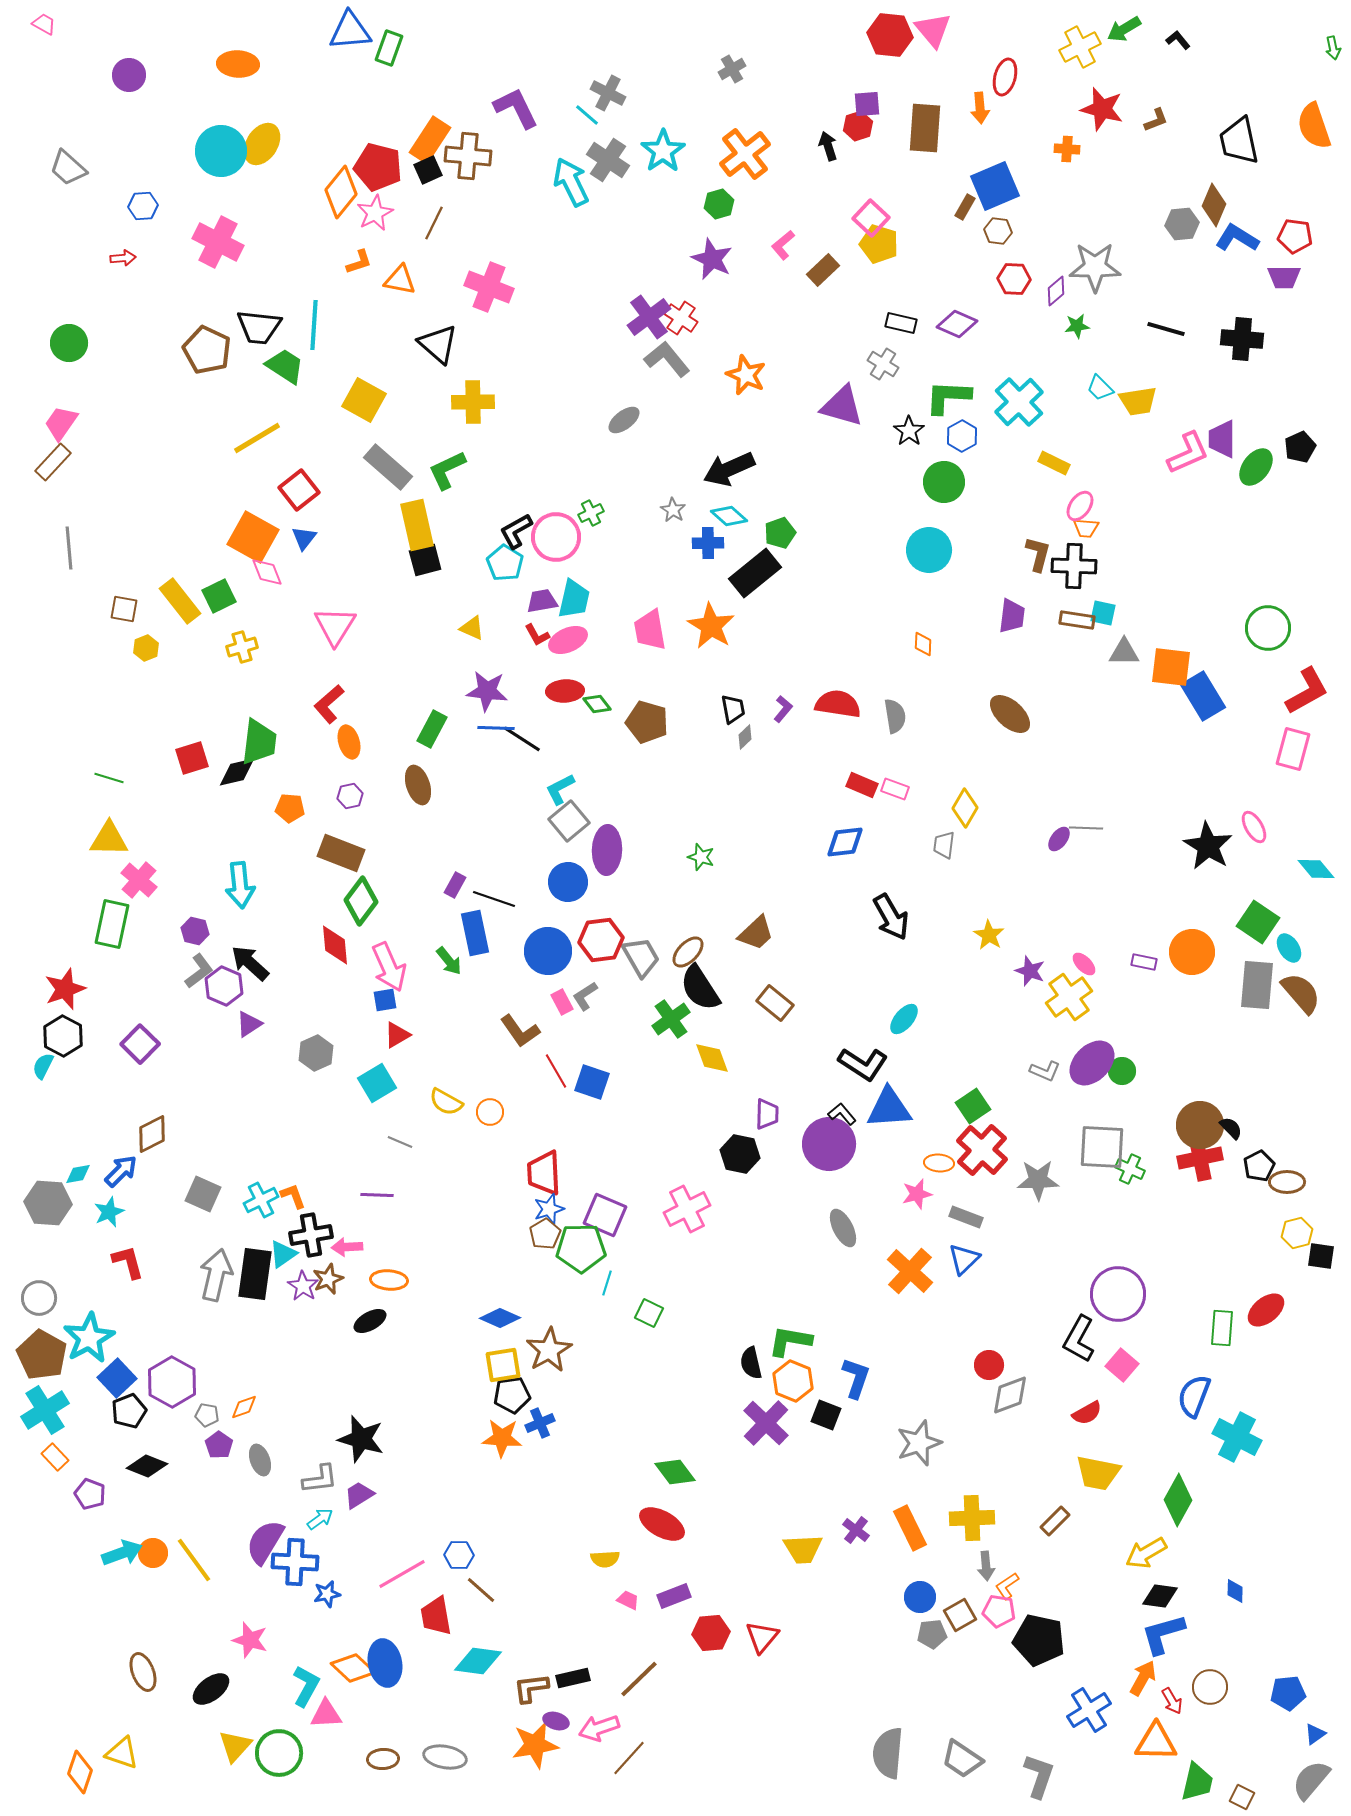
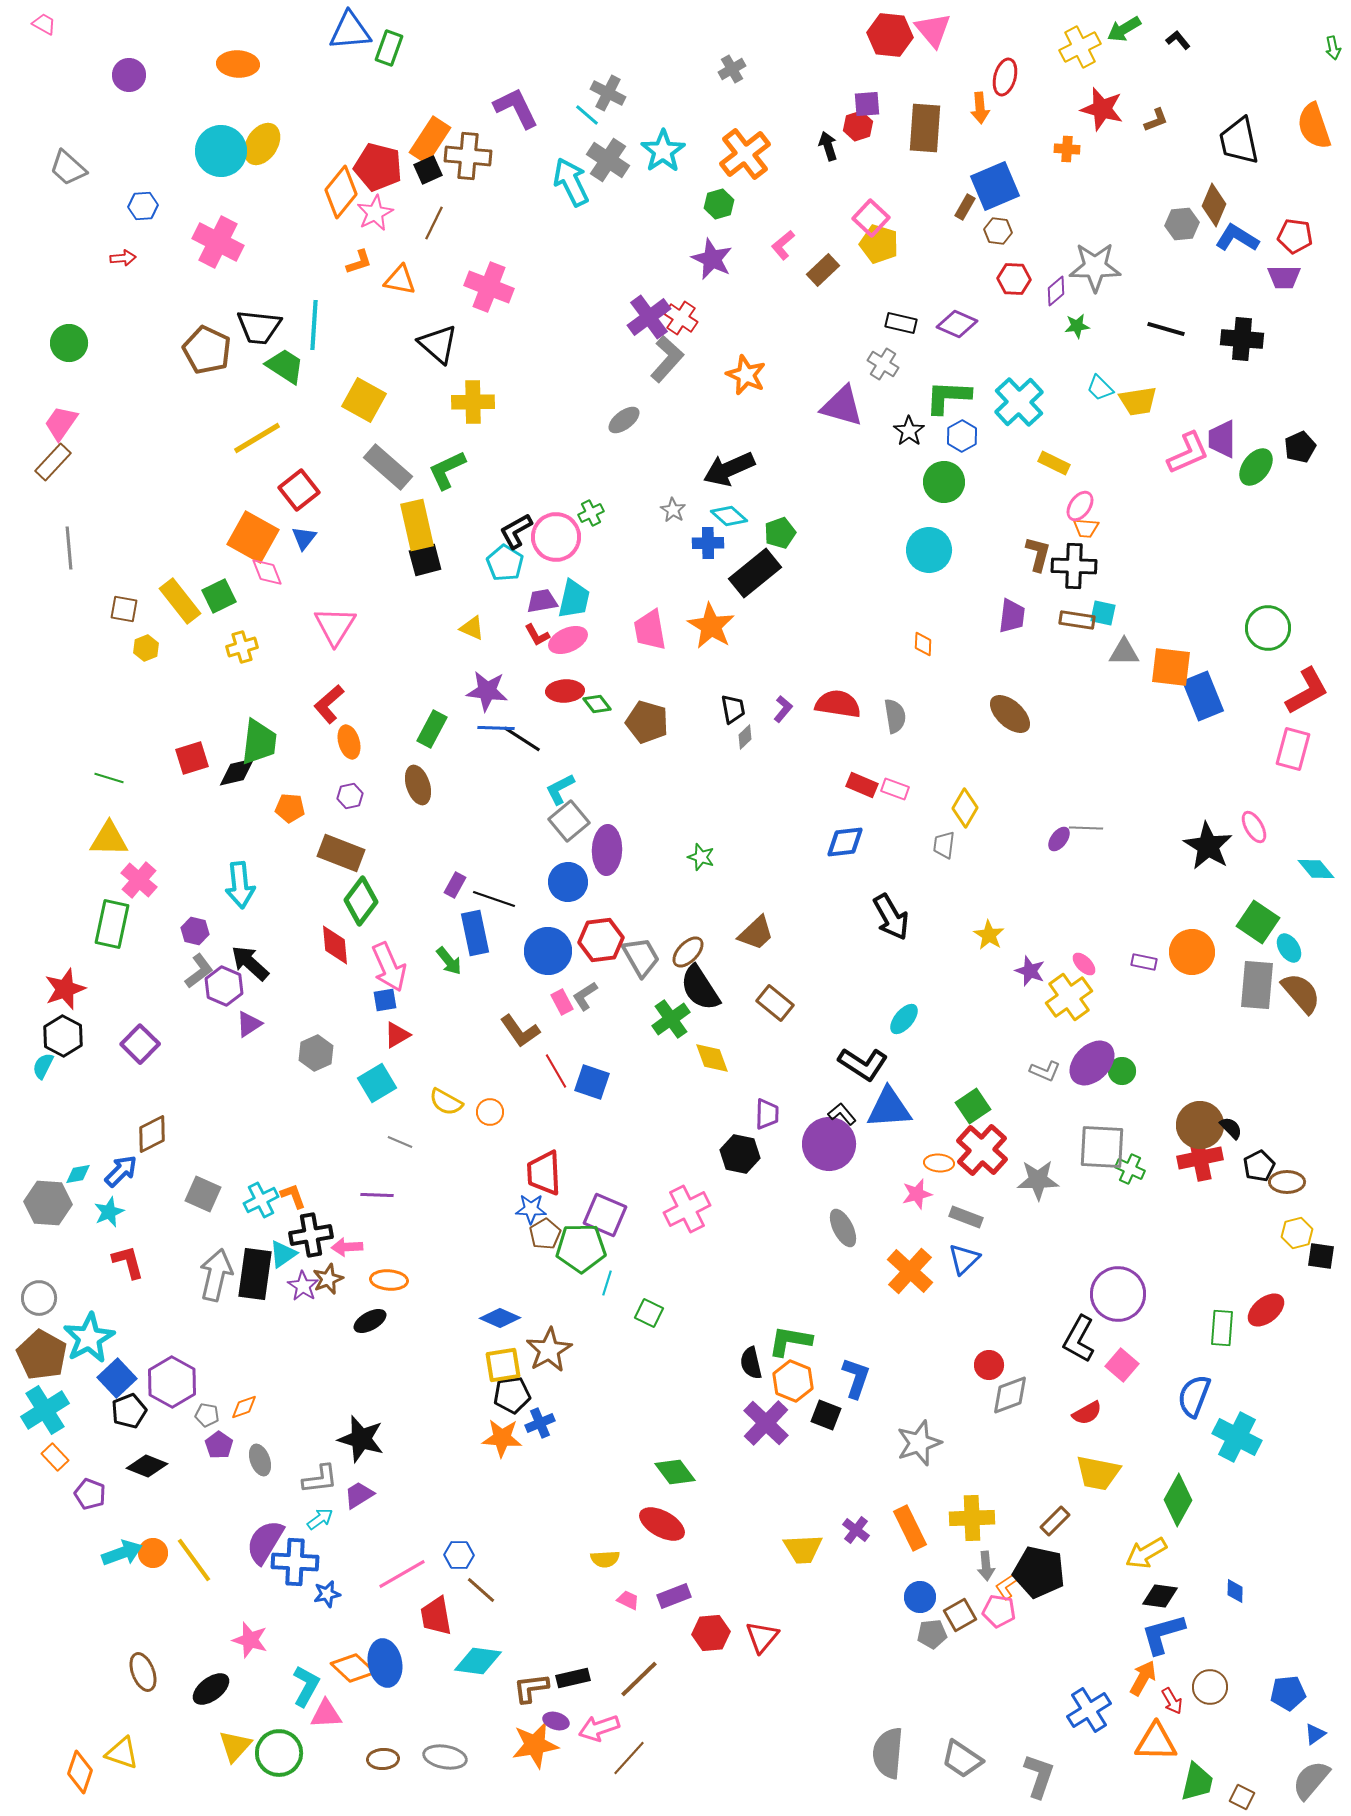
gray L-shape at (667, 359): rotated 81 degrees clockwise
blue rectangle at (1203, 696): rotated 9 degrees clockwise
blue star at (549, 1209): moved 18 px left; rotated 20 degrees clockwise
black pentagon at (1039, 1640): moved 68 px up
